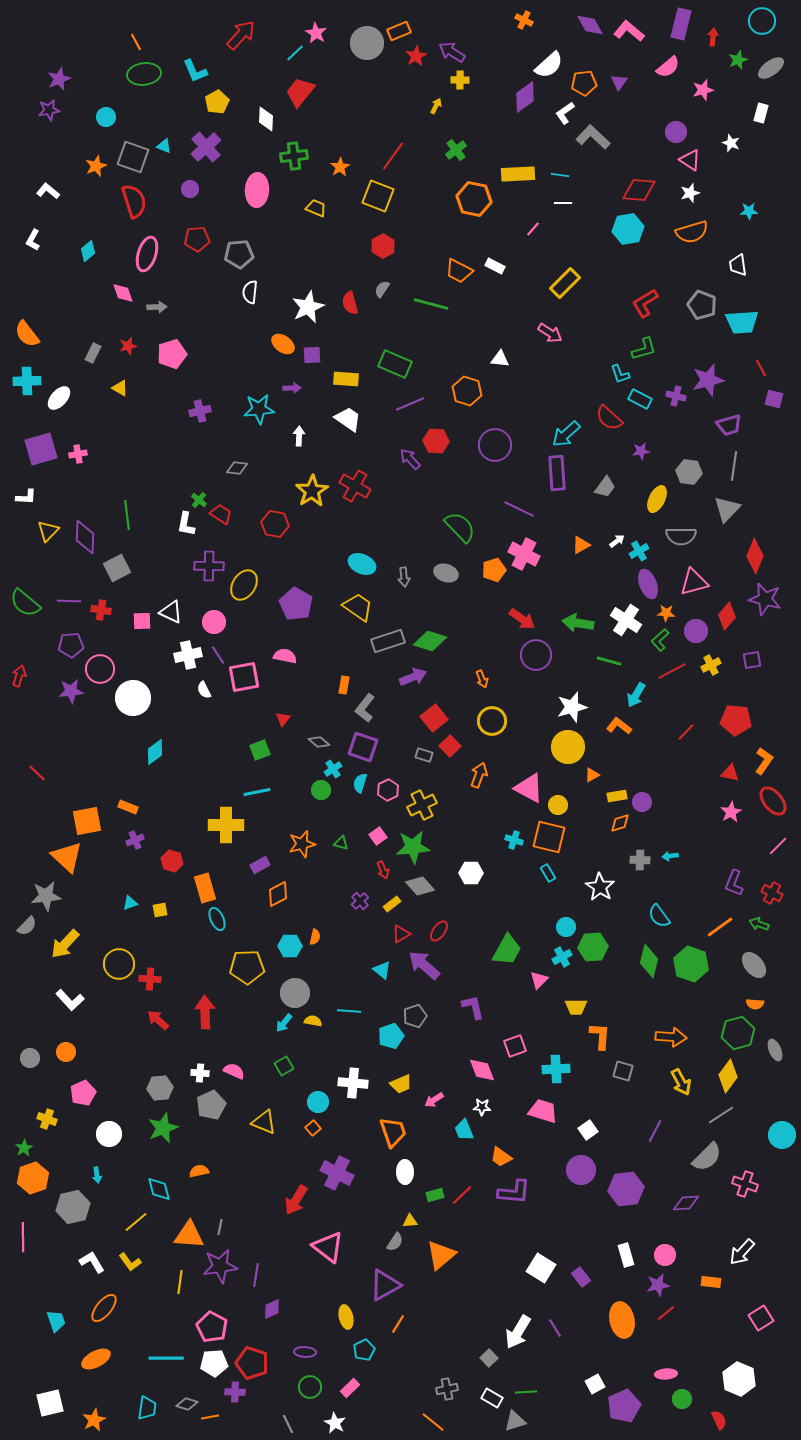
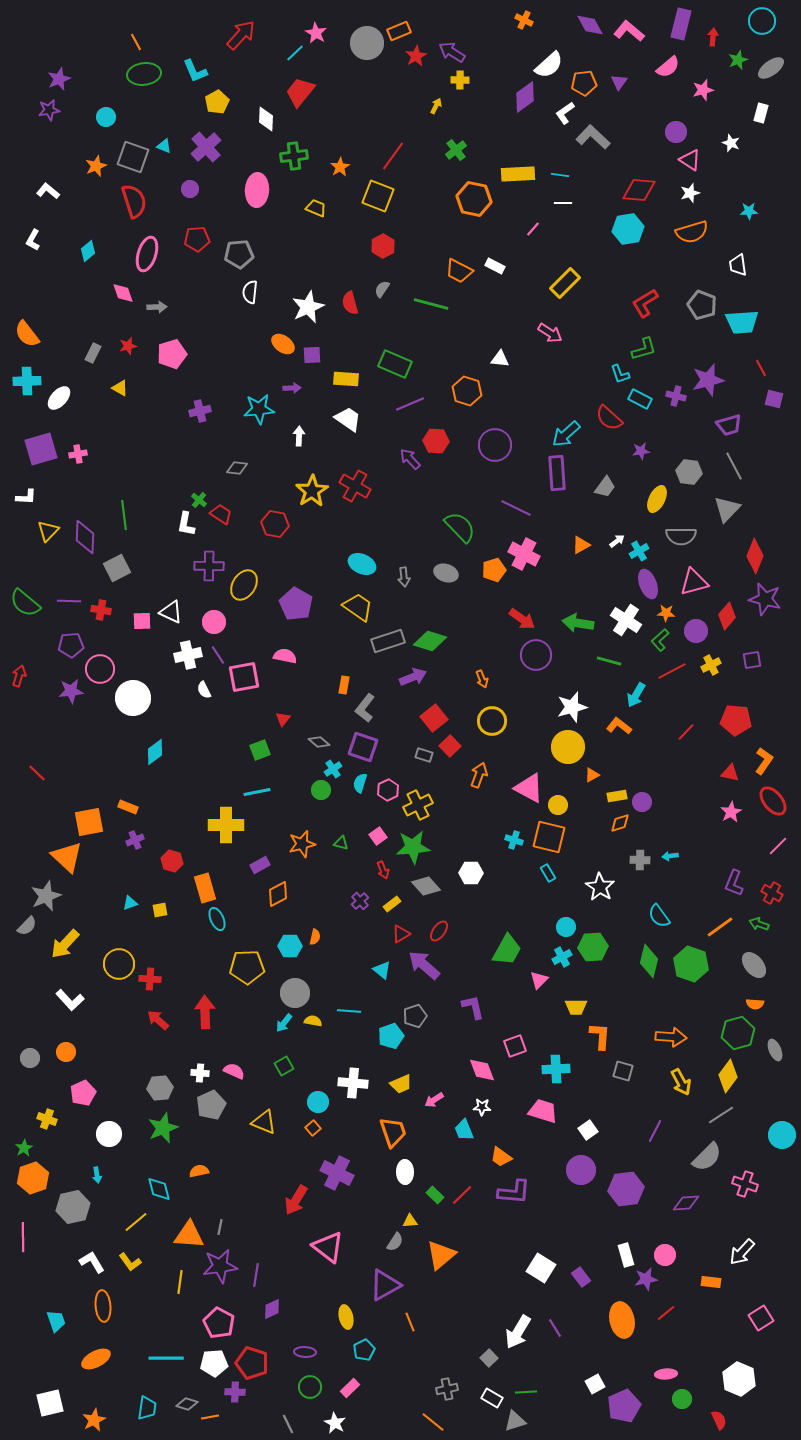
gray line at (734, 466): rotated 36 degrees counterclockwise
purple line at (519, 509): moved 3 px left, 1 px up
green line at (127, 515): moved 3 px left
yellow cross at (422, 805): moved 4 px left
orange square at (87, 821): moved 2 px right, 1 px down
gray diamond at (420, 886): moved 6 px right
gray star at (46, 896): rotated 16 degrees counterclockwise
green rectangle at (435, 1195): rotated 60 degrees clockwise
purple star at (658, 1285): moved 12 px left, 6 px up
orange ellipse at (104, 1308): moved 1 px left, 2 px up; rotated 44 degrees counterclockwise
orange line at (398, 1324): moved 12 px right, 2 px up; rotated 54 degrees counterclockwise
pink pentagon at (212, 1327): moved 7 px right, 4 px up
